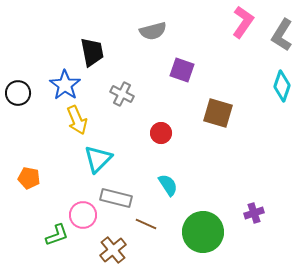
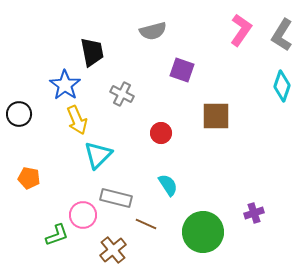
pink L-shape: moved 2 px left, 8 px down
black circle: moved 1 px right, 21 px down
brown square: moved 2 px left, 3 px down; rotated 16 degrees counterclockwise
cyan triangle: moved 4 px up
